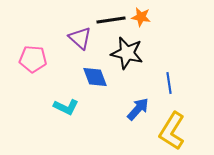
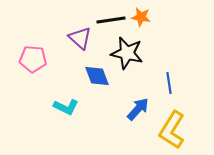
blue diamond: moved 2 px right, 1 px up
yellow L-shape: moved 1 px up
